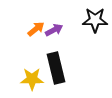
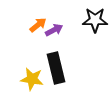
orange arrow: moved 2 px right, 4 px up
yellow star: rotated 10 degrees clockwise
